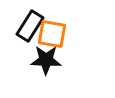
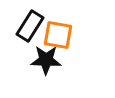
orange square: moved 6 px right, 1 px down
